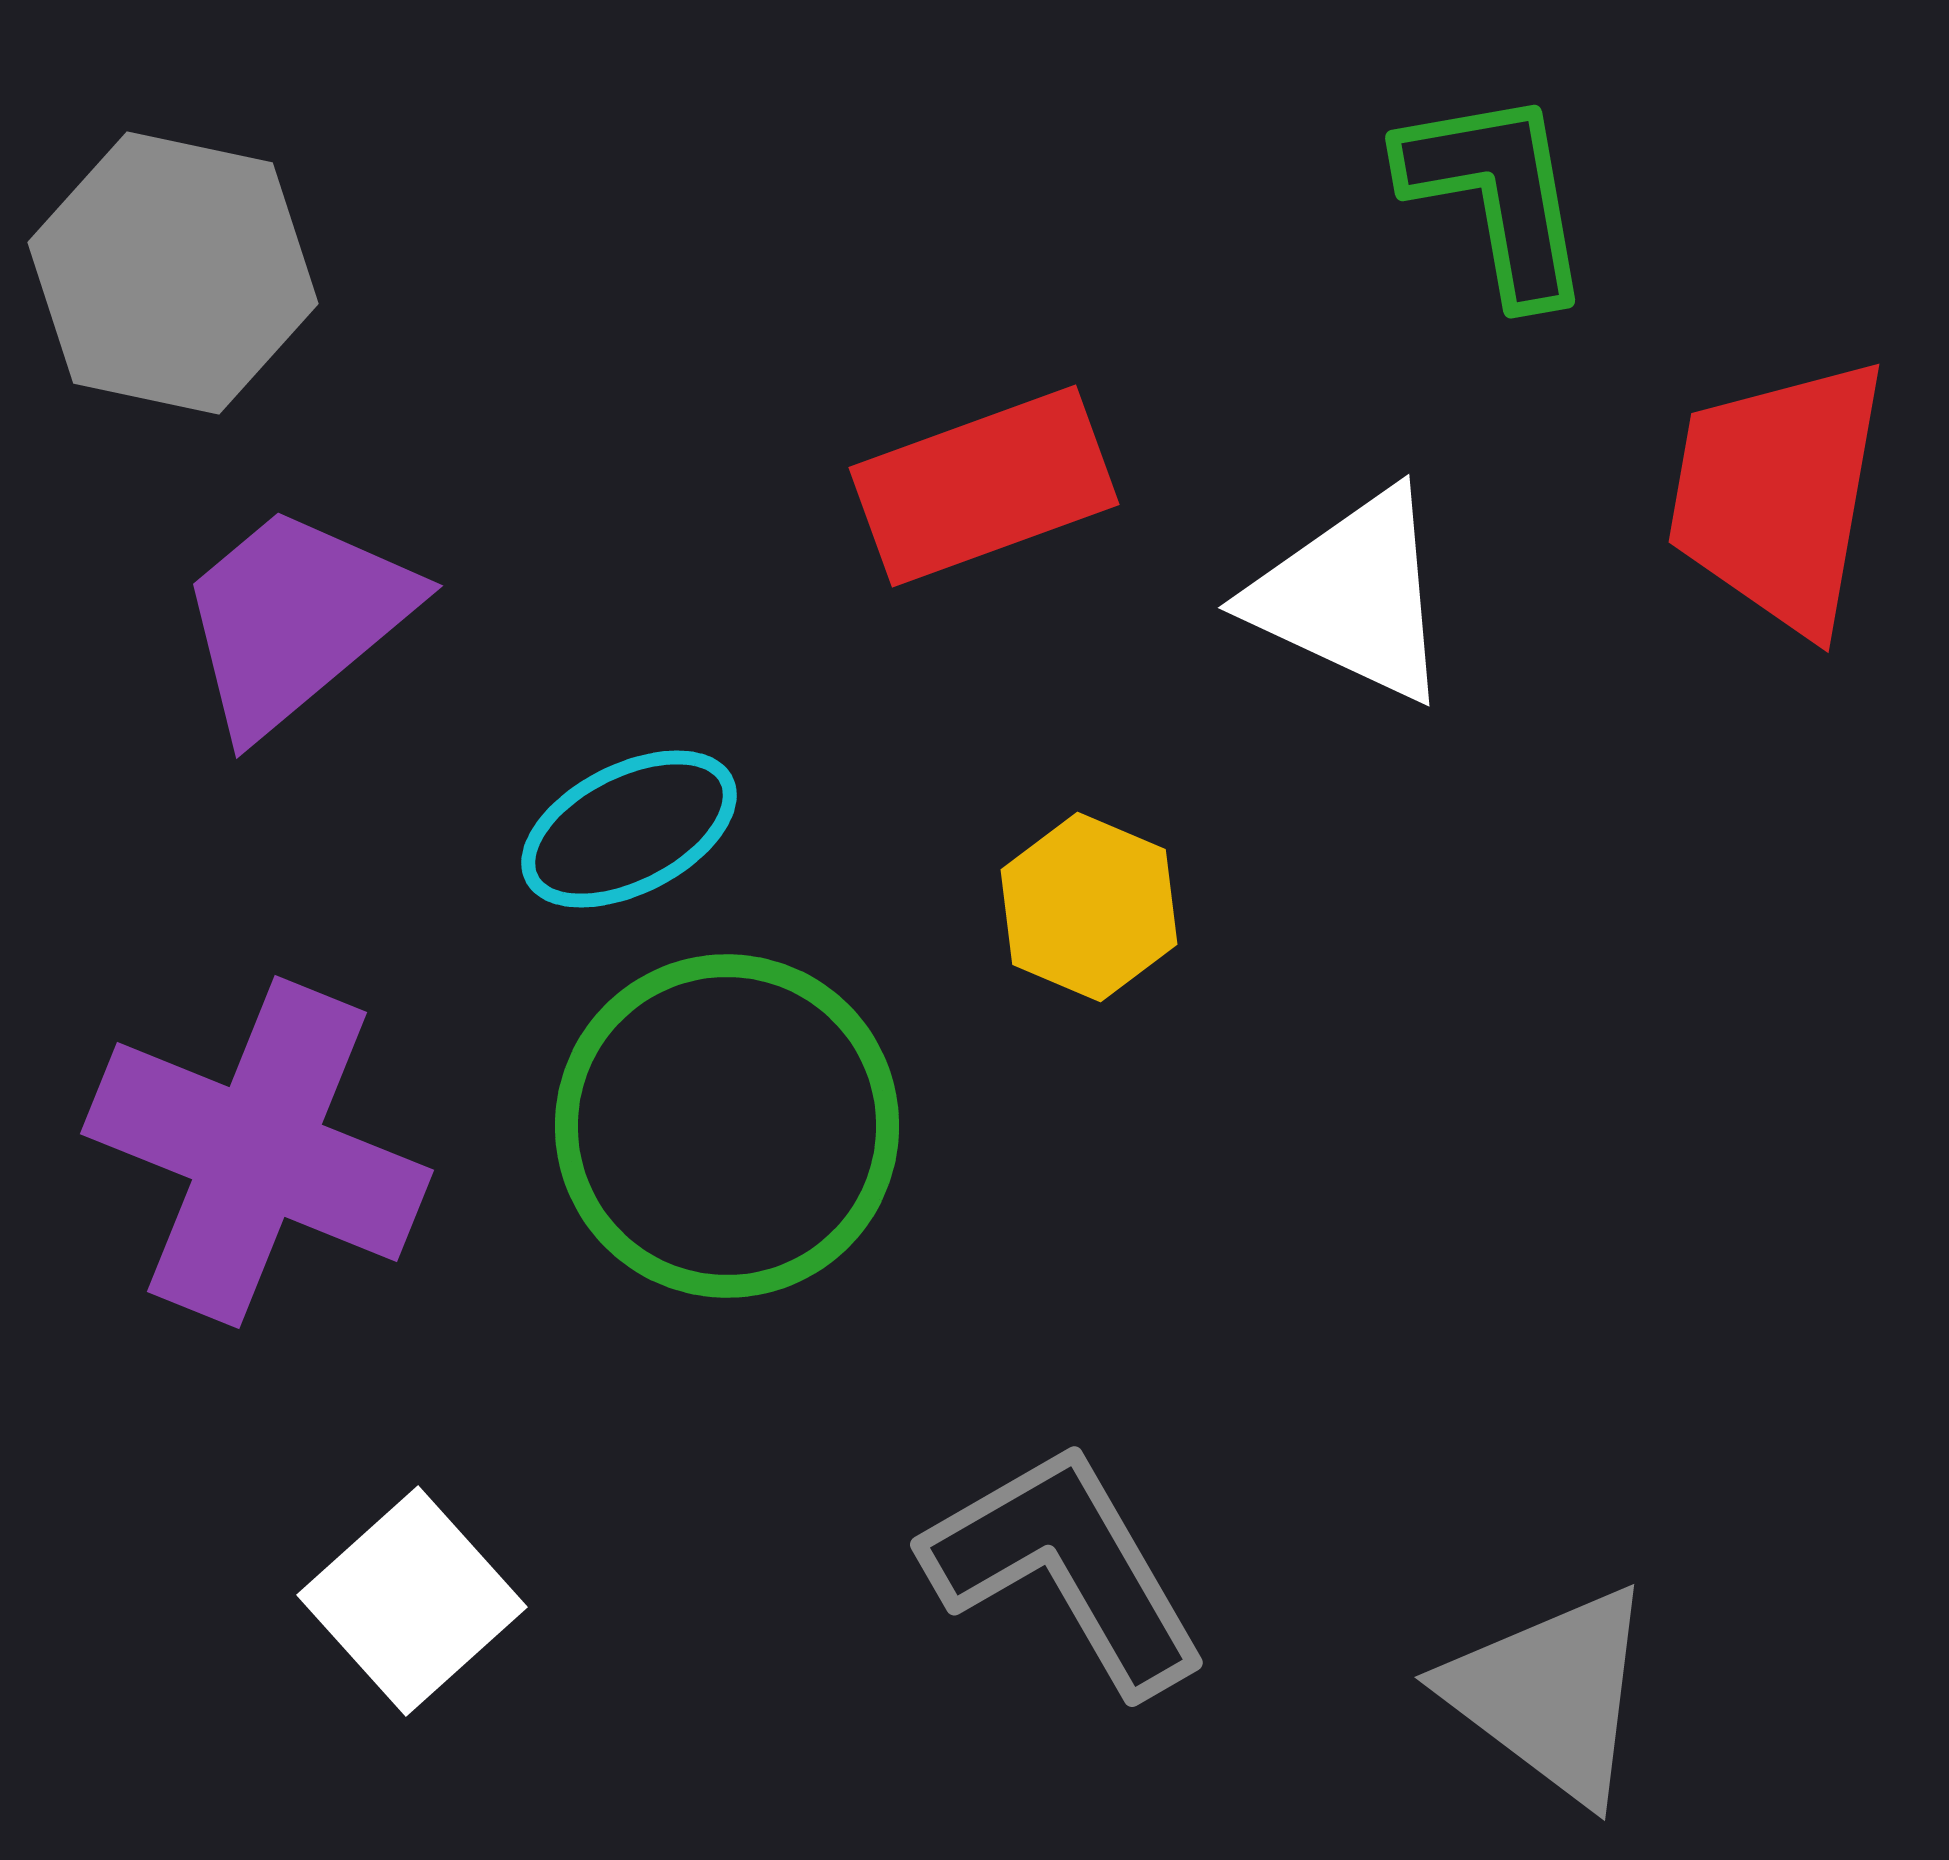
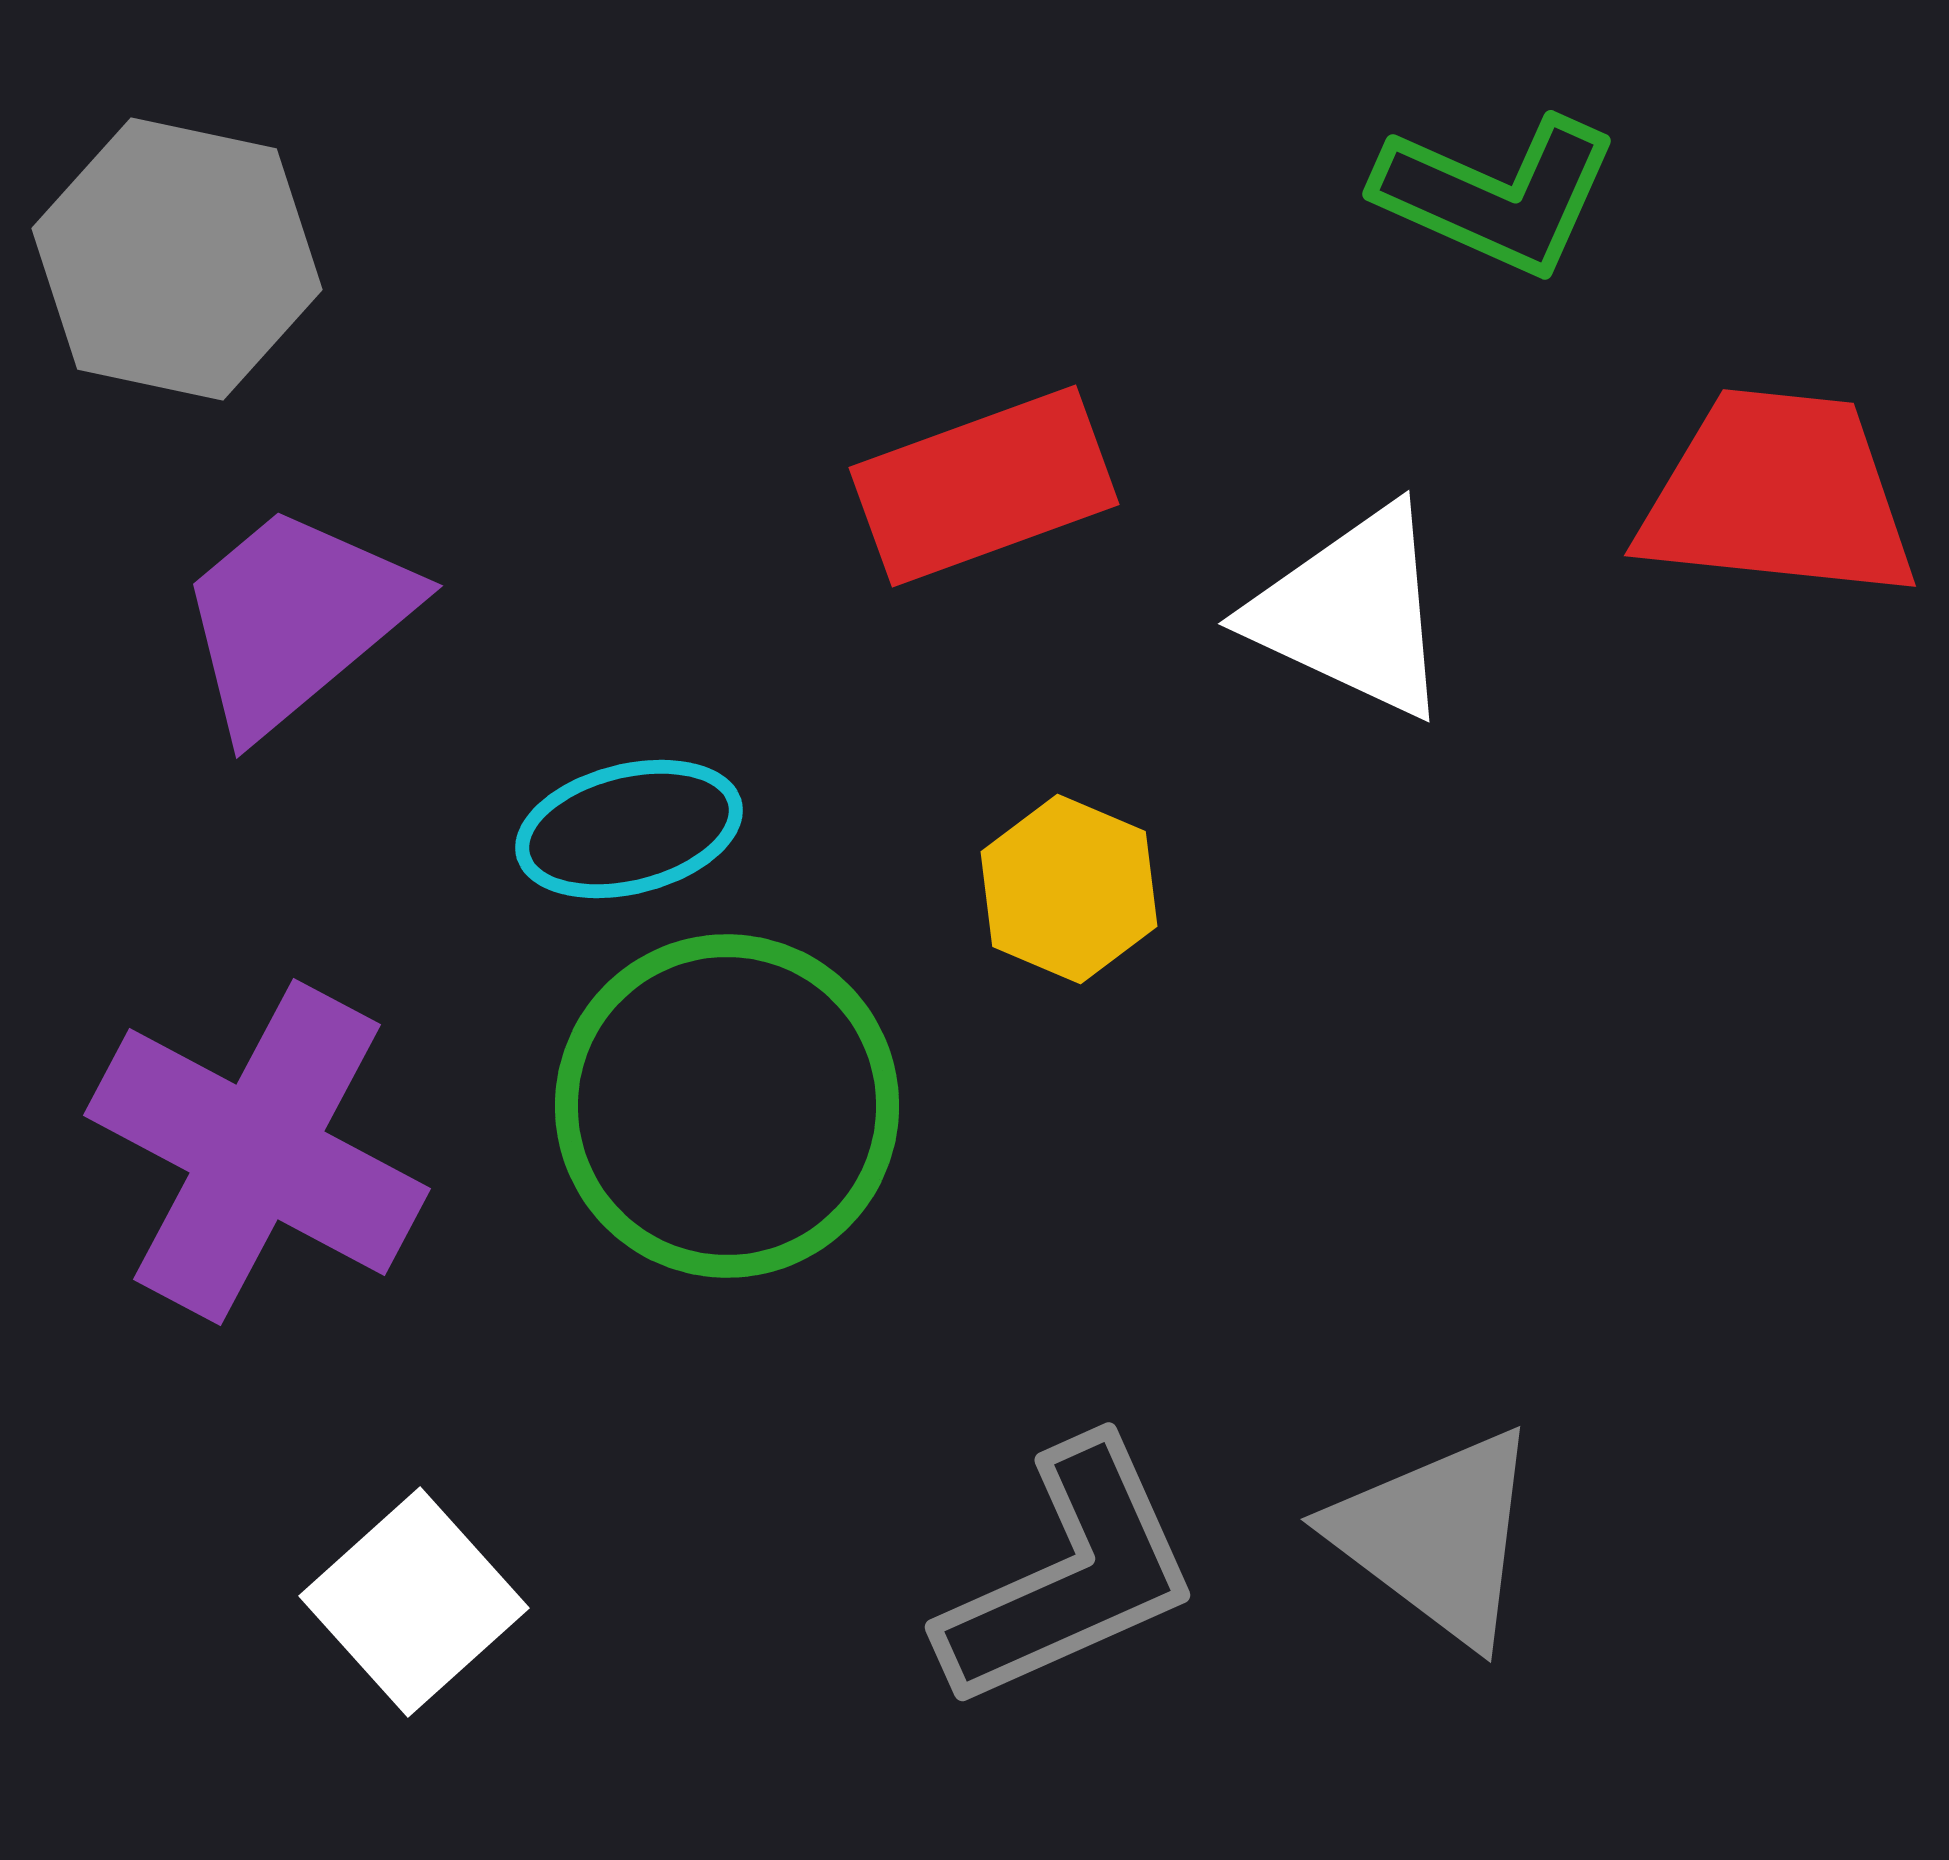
green L-shape: rotated 124 degrees clockwise
gray hexagon: moved 4 px right, 14 px up
red trapezoid: rotated 86 degrees clockwise
white triangle: moved 16 px down
cyan ellipse: rotated 13 degrees clockwise
yellow hexagon: moved 20 px left, 18 px up
green circle: moved 20 px up
purple cross: rotated 6 degrees clockwise
gray L-shape: moved 4 px right, 7 px down; rotated 96 degrees clockwise
white square: moved 2 px right, 1 px down
gray triangle: moved 114 px left, 158 px up
